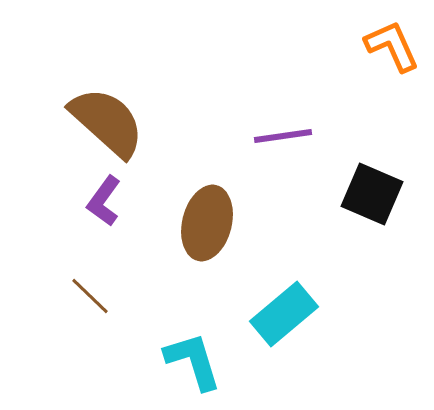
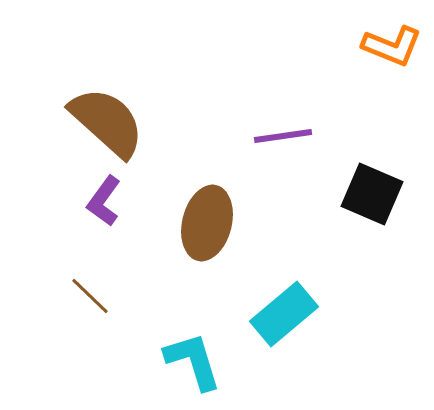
orange L-shape: rotated 136 degrees clockwise
